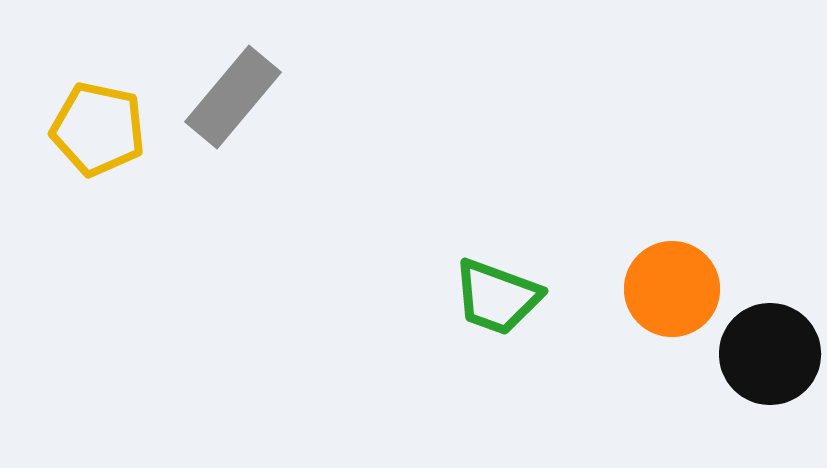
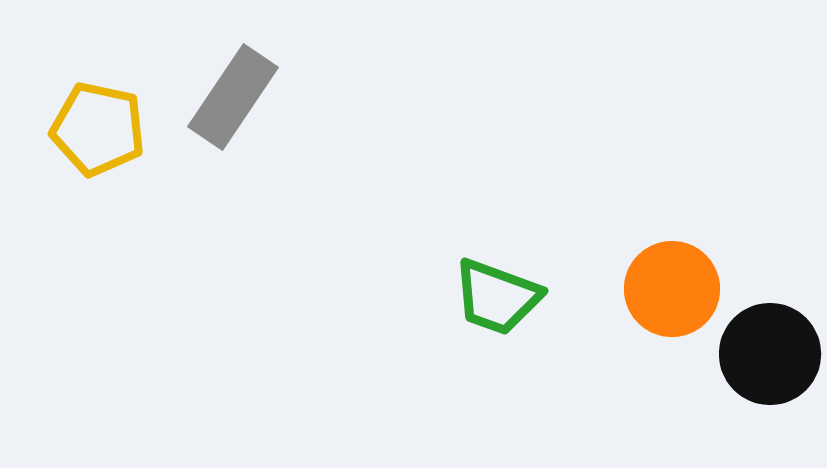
gray rectangle: rotated 6 degrees counterclockwise
